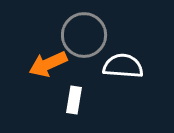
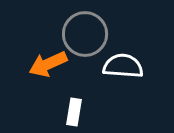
gray circle: moved 1 px right, 1 px up
white rectangle: moved 12 px down
